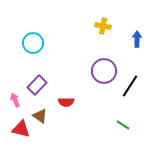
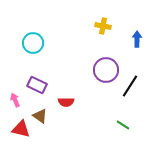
purple circle: moved 2 px right, 1 px up
purple rectangle: rotated 72 degrees clockwise
